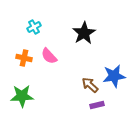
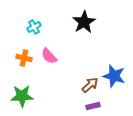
black star: moved 11 px up
blue star: rotated 25 degrees clockwise
brown arrow: rotated 96 degrees clockwise
purple rectangle: moved 4 px left, 1 px down
